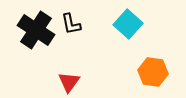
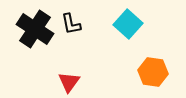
black cross: moved 1 px left, 1 px up
